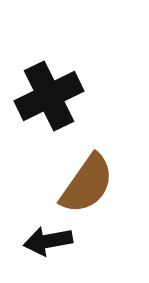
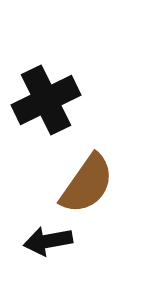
black cross: moved 3 px left, 4 px down
